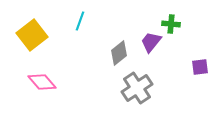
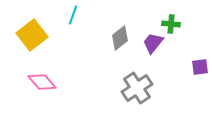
cyan line: moved 7 px left, 6 px up
purple trapezoid: moved 2 px right, 1 px down
gray diamond: moved 1 px right, 15 px up
